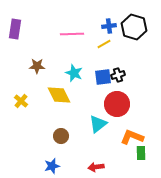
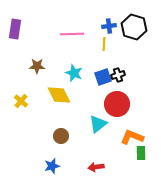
yellow line: rotated 56 degrees counterclockwise
blue square: rotated 12 degrees counterclockwise
